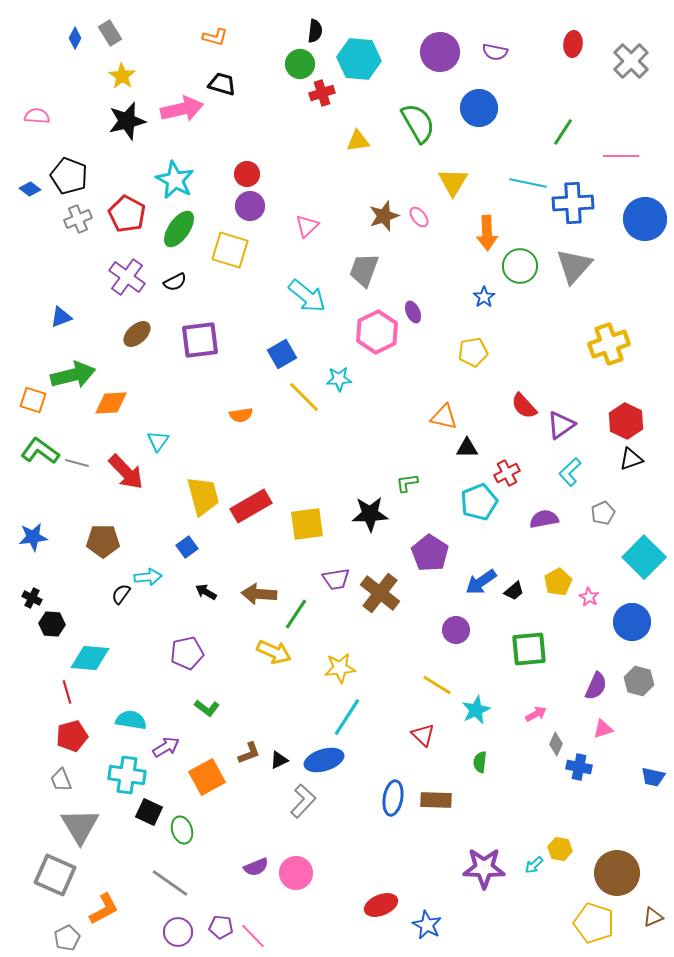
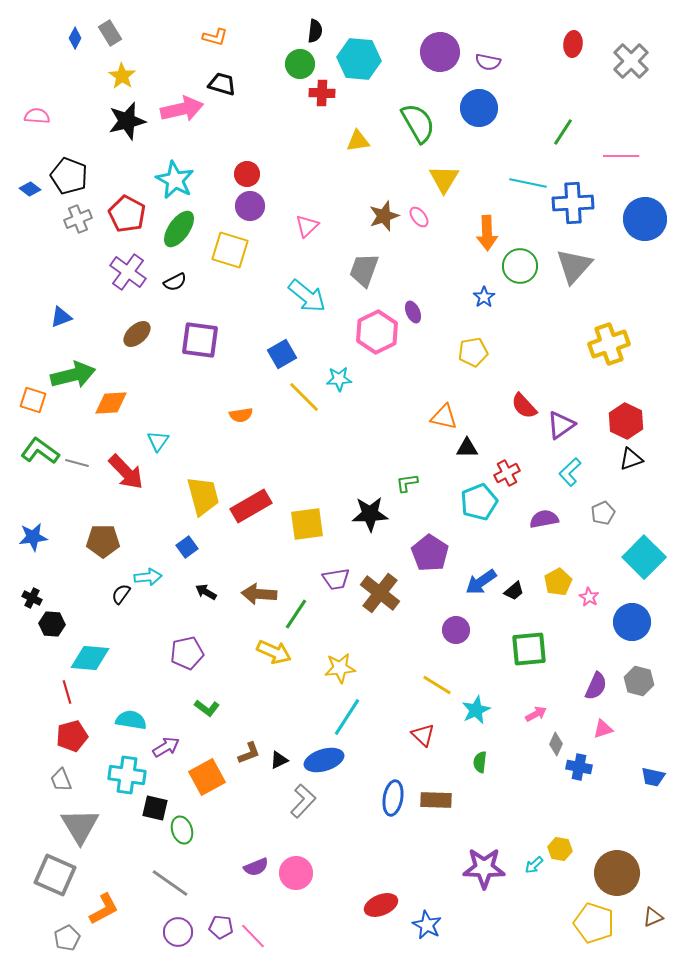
purple semicircle at (495, 52): moved 7 px left, 10 px down
red cross at (322, 93): rotated 20 degrees clockwise
yellow triangle at (453, 182): moved 9 px left, 3 px up
purple cross at (127, 277): moved 1 px right, 5 px up
purple square at (200, 340): rotated 15 degrees clockwise
black square at (149, 812): moved 6 px right, 4 px up; rotated 12 degrees counterclockwise
